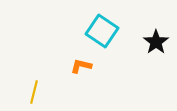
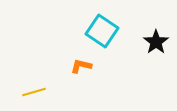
yellow line: rotated 60 degrees clockwise
